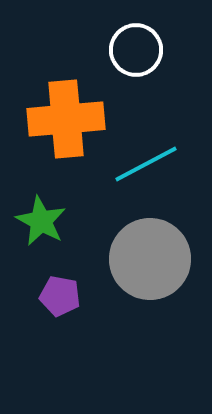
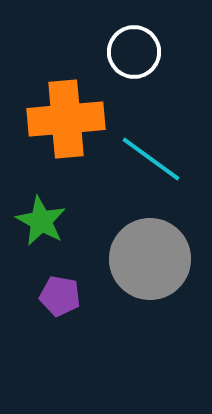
white circle: moved 2 px left, 2 px down
cyan line: moved 5 px right, 5 px up; rotated 64 degrees clockwise
